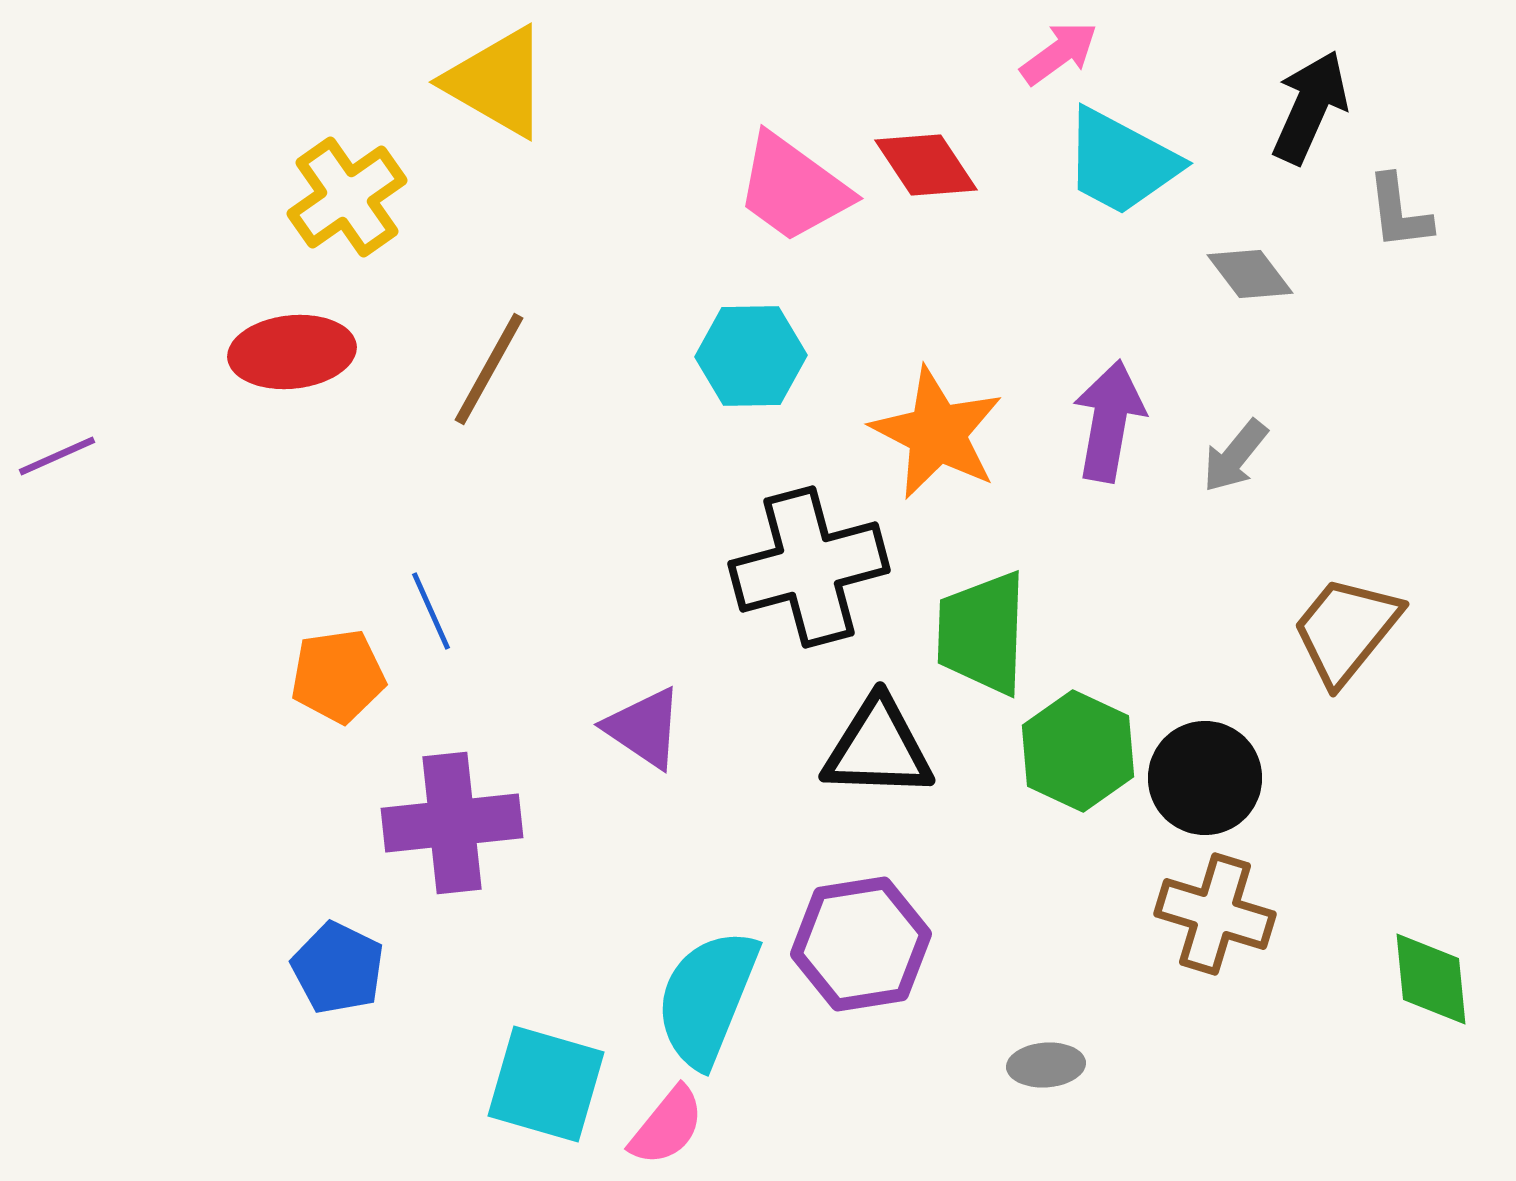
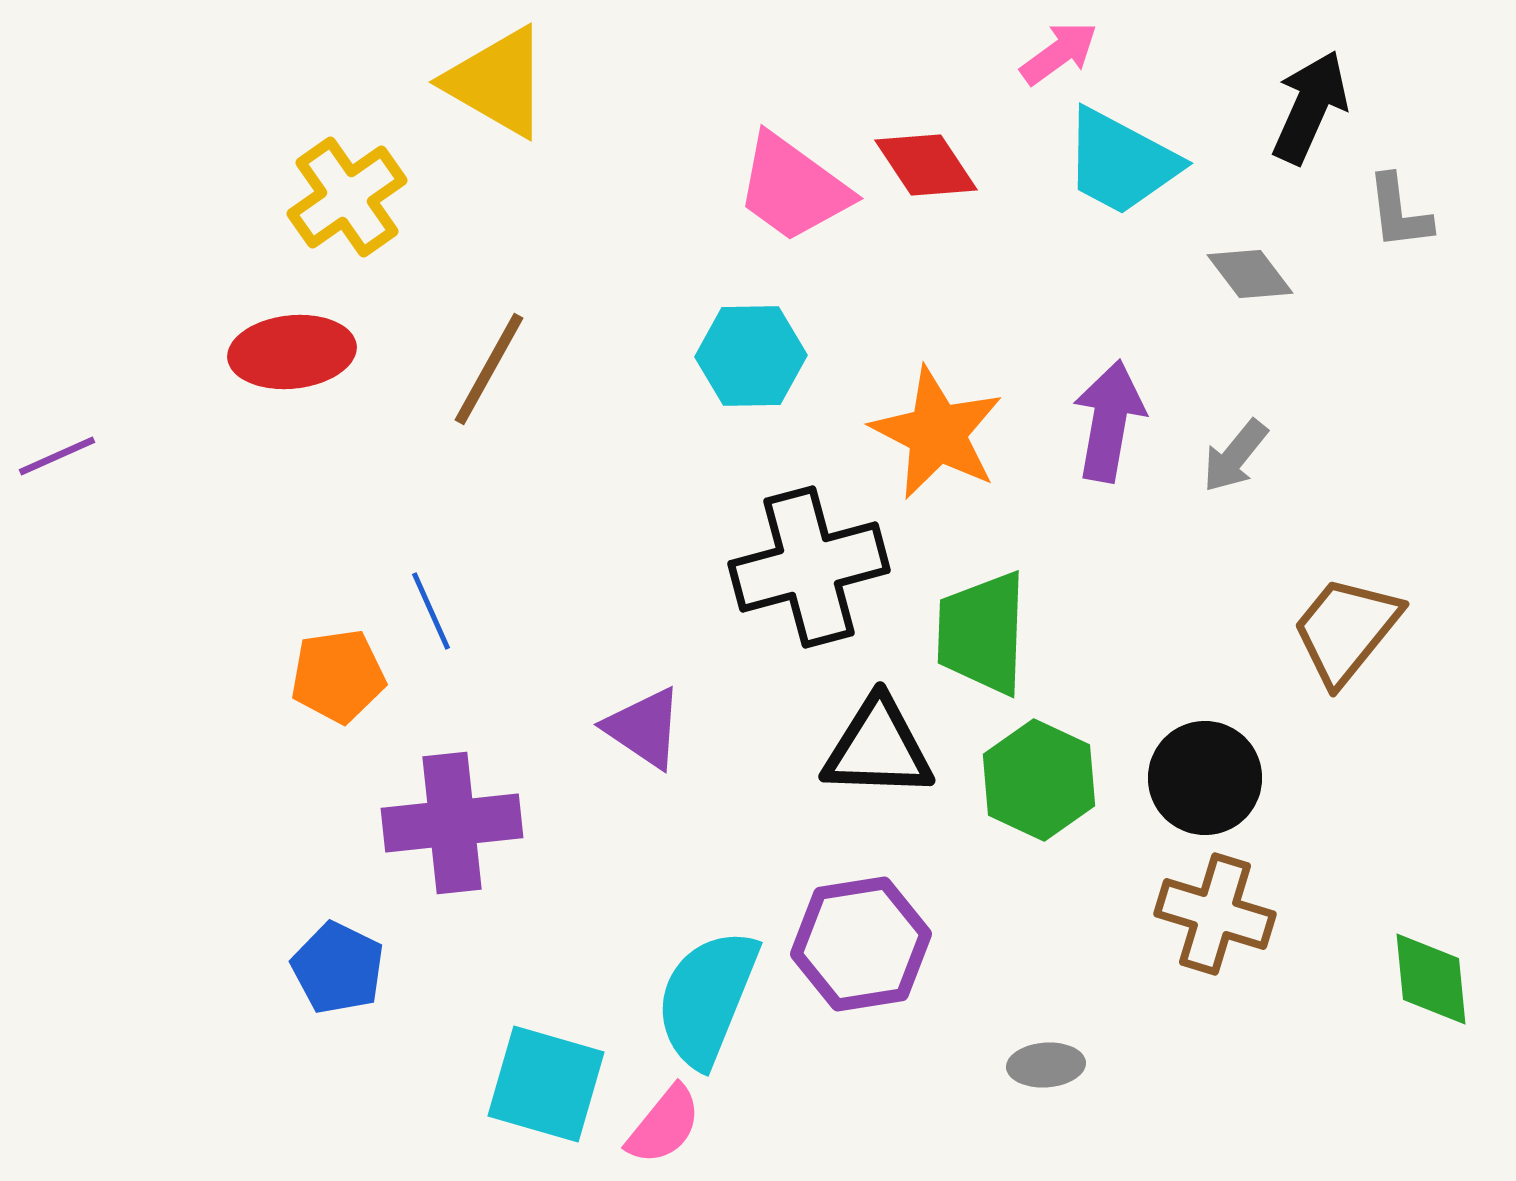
green hexagon: moved 39 px left, 29 px down
pink semicircle: moved 3 px left, 1 px up
